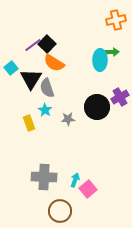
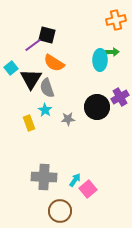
black square: moved 9 px up; rotated 30 degrees counterclockwise
cyan arrow: rotated 16 degrees clockwise
